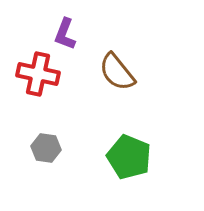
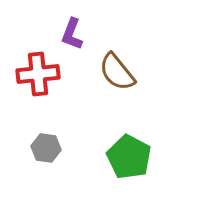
purple L-shape: moved 7 px right
red cross: rotated 18 degrees counterclockwise
green pentagon: rotated 6 degrees clockwise
